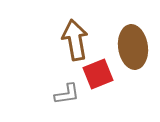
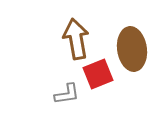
brown arrow: moved 1 px right, 1 px up
brown ellipse: moved 1 px left, 2 px down
